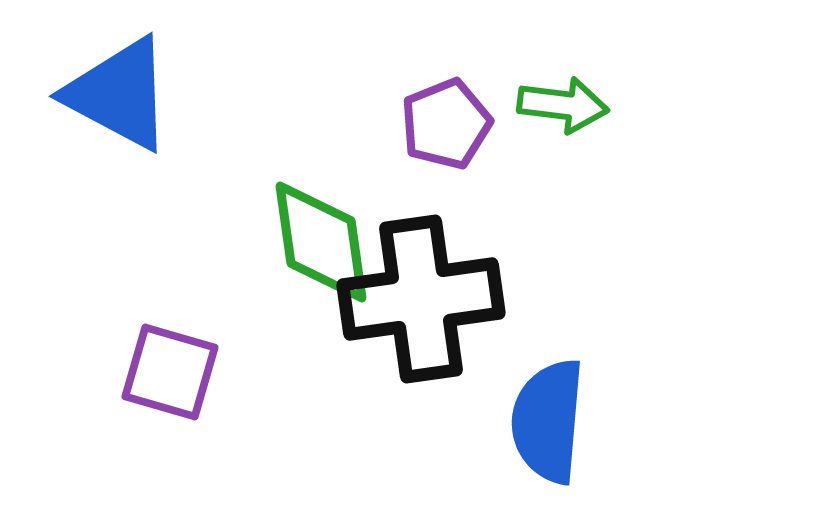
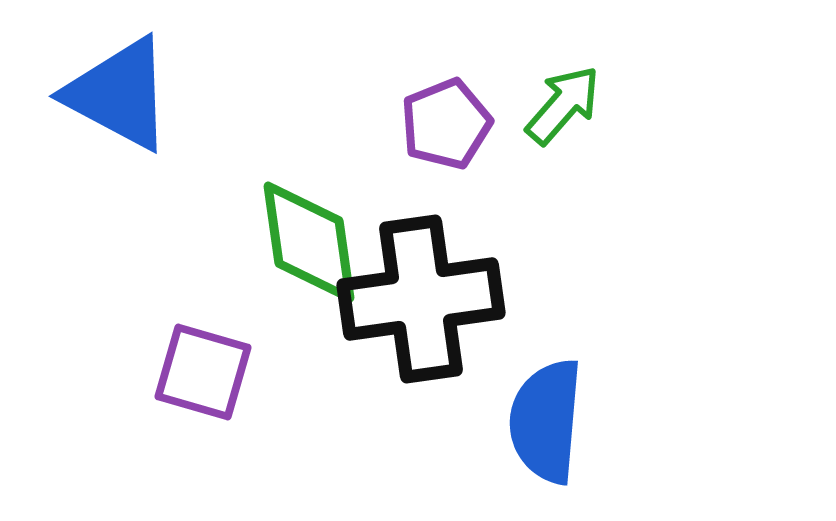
green arrow: rotated 56 degrees counterclockwise
green diamond: moved 12 px left
purple square: moved 33 px right
blue semicircle: moved 2 px left
